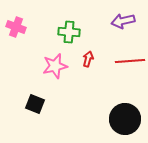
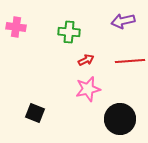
pink cross: rotated 12 degrees counterclockwise
red arrow: moved 2 px left, 1 px down; rotated 49 degrees clockwise
pink star: moved 33 px right, 23 px down
black square: moved 9 px down
black circle: moved 5 px left
